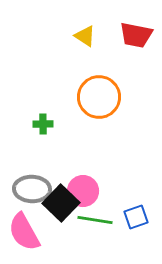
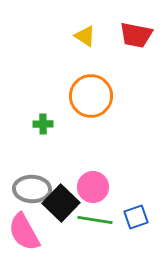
orange circle: moved 8 px left, 1 px up
pink circle: moved 10 px right, 4 px up
